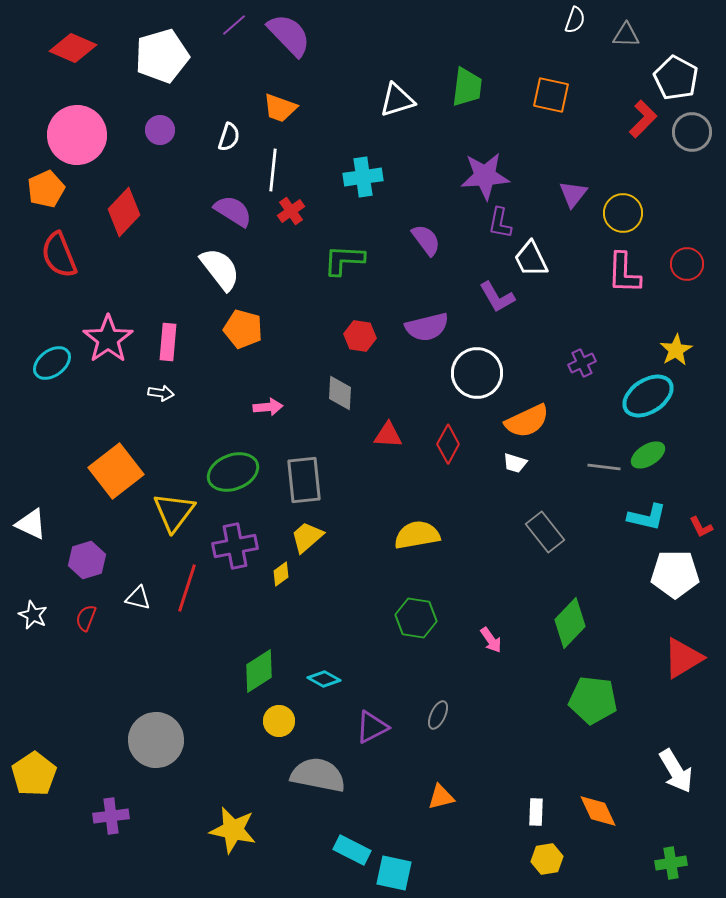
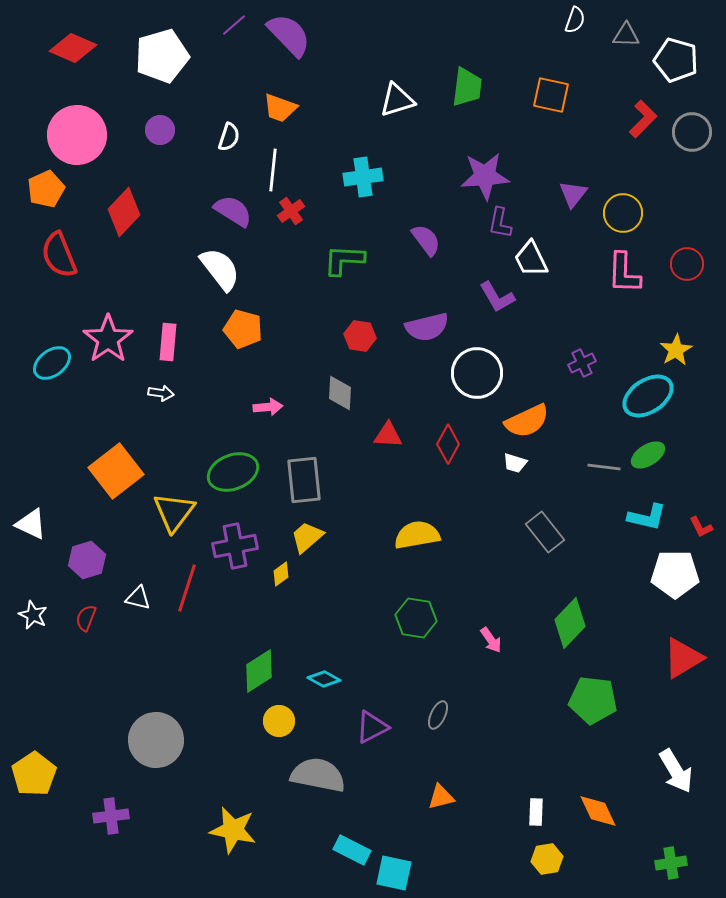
white pentagon at (676, 78): moved 18 px up; rotated 12 degrees counterclockwise
